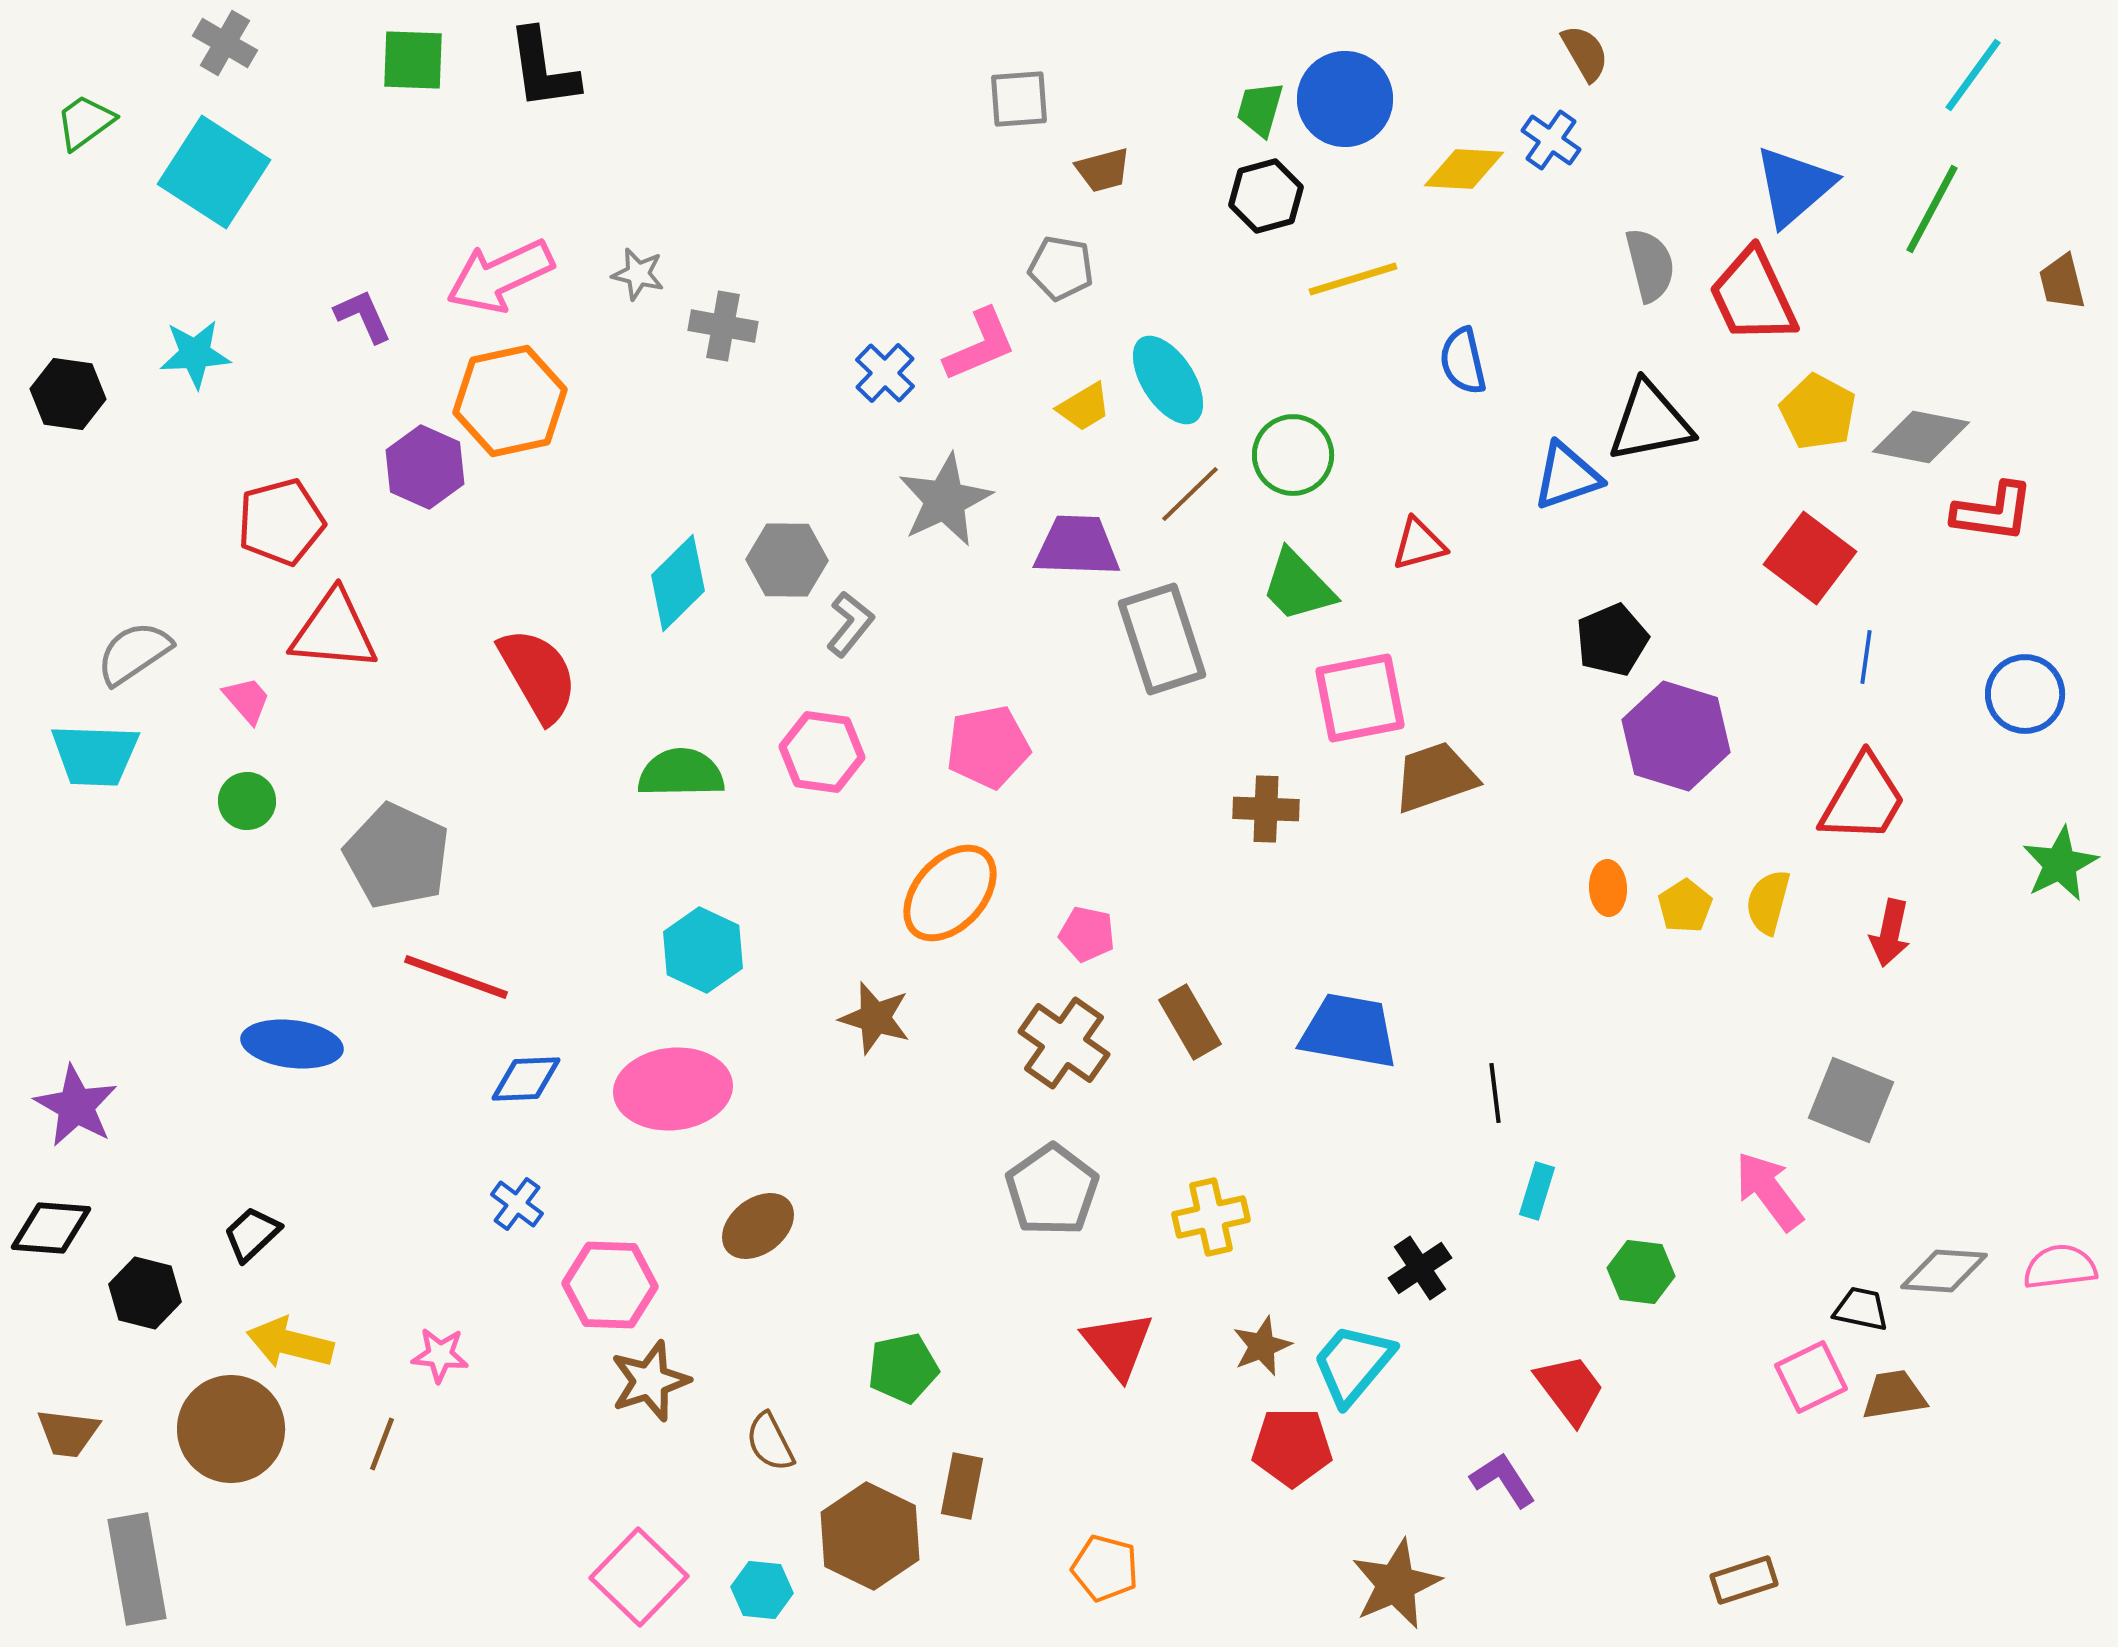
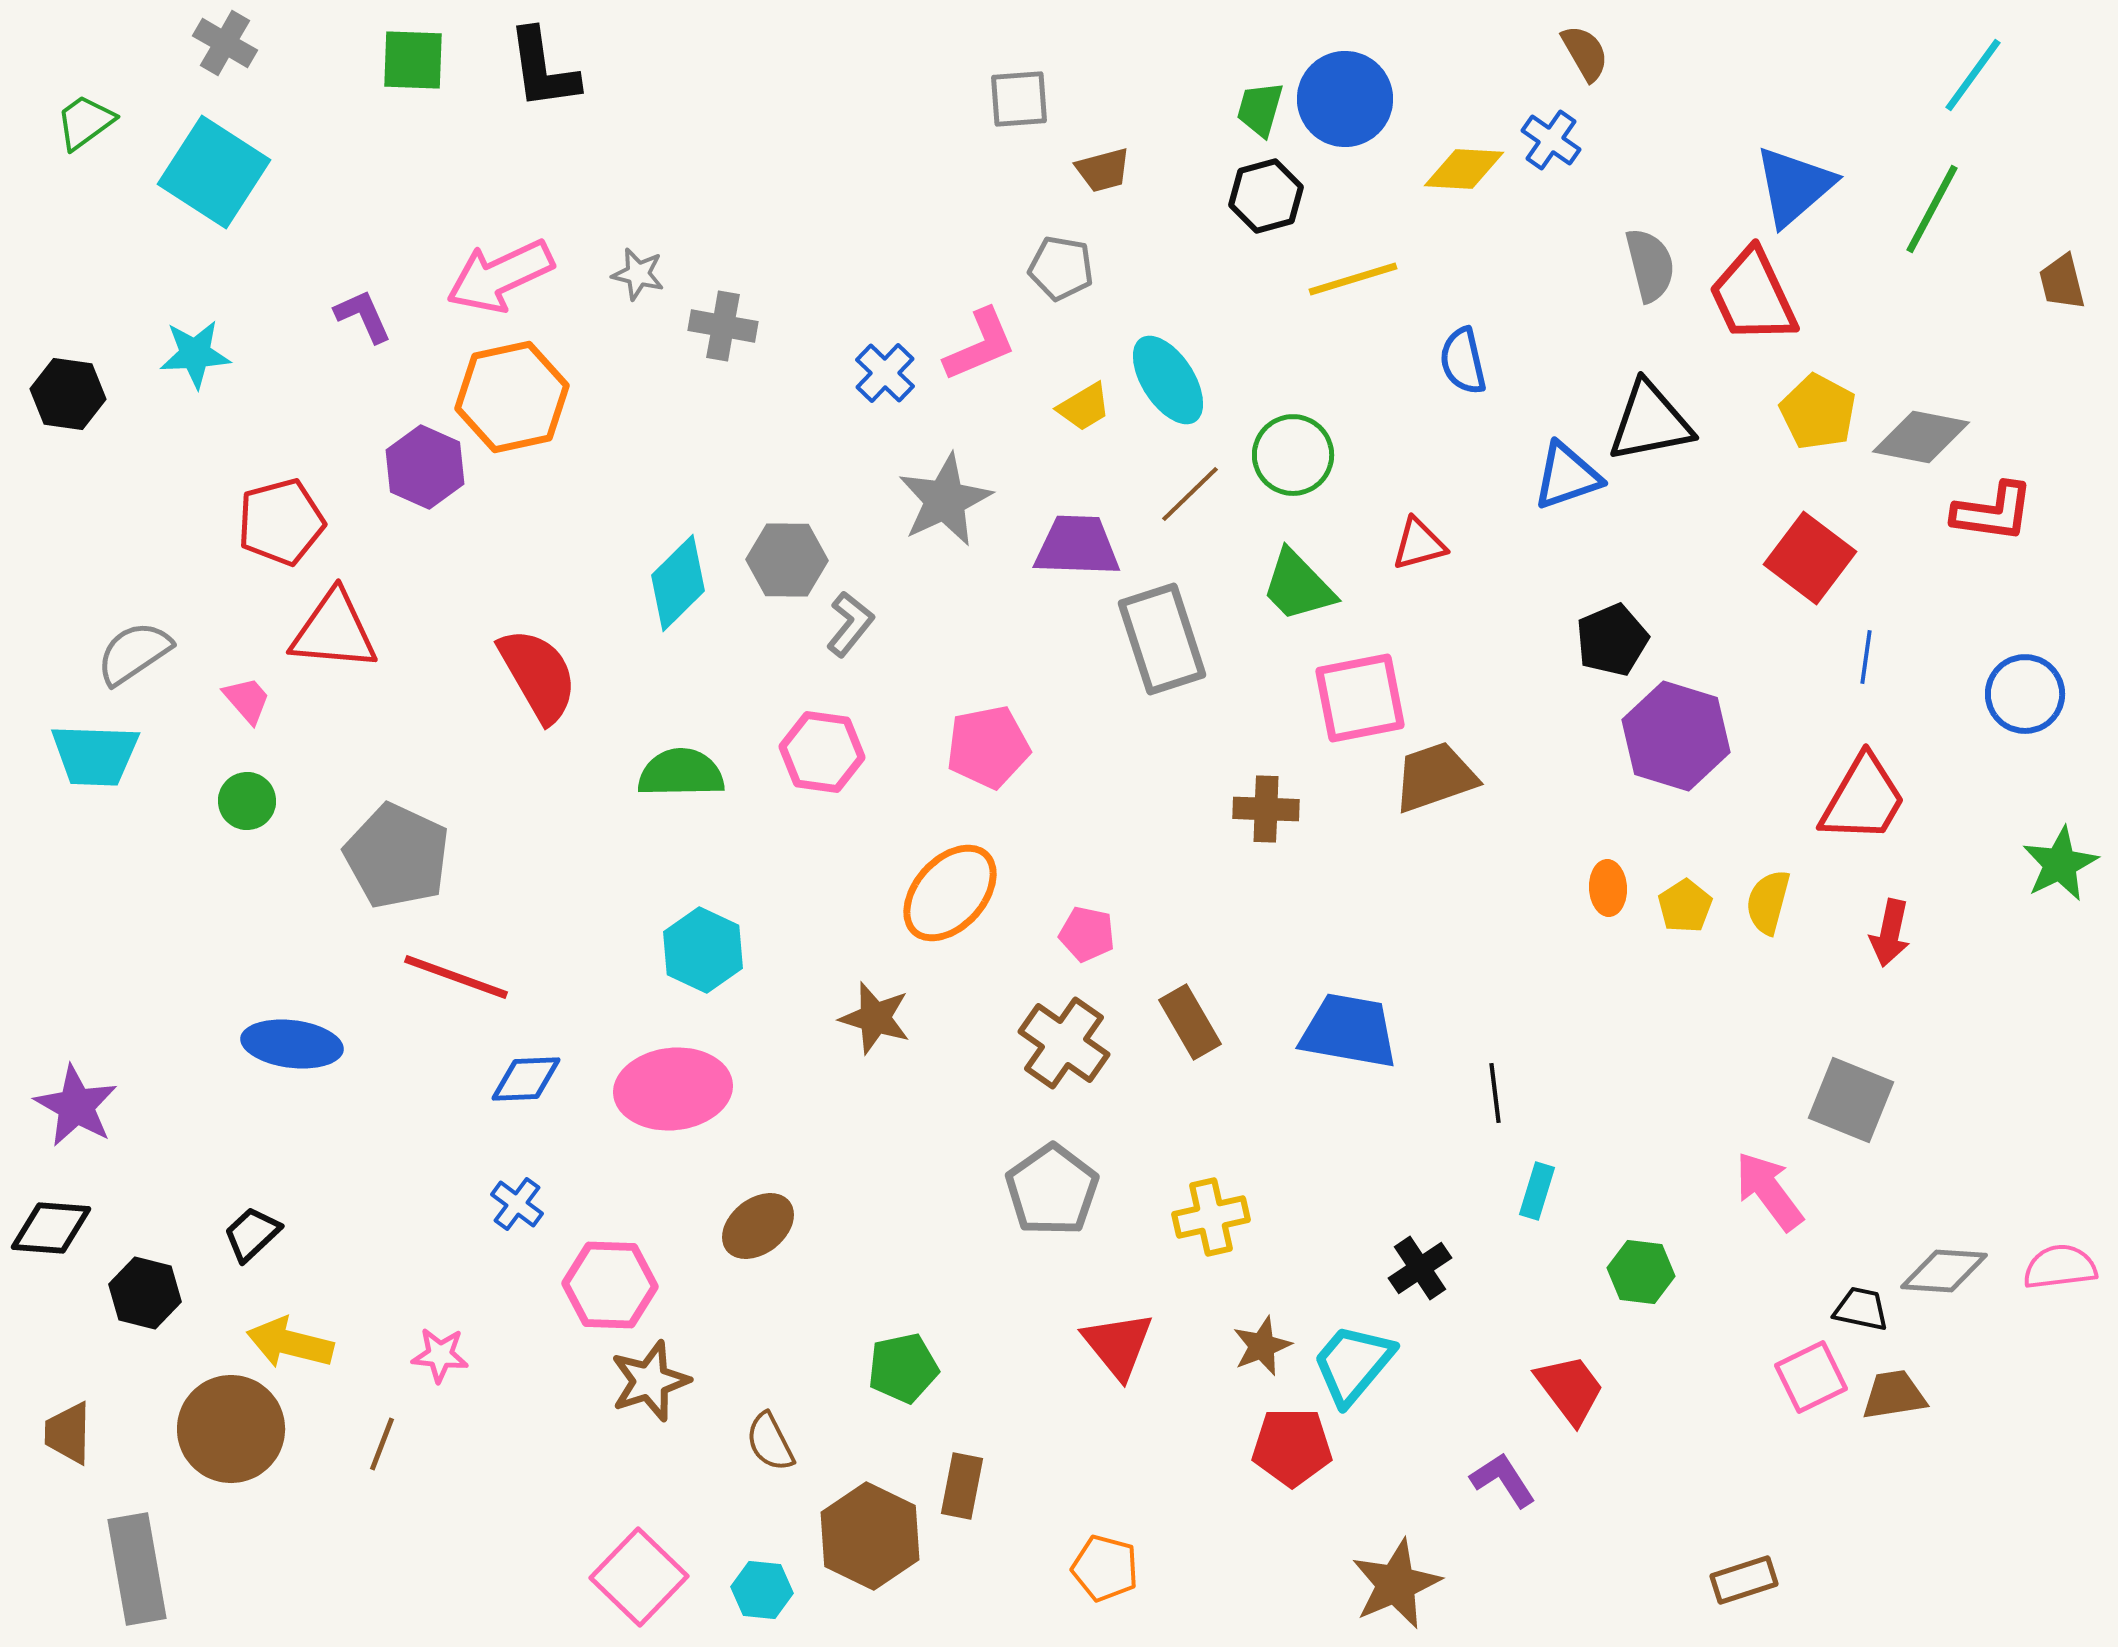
orange hexagon at (510, 401): moved 2 px right, 4 px up
brown trapezoid at (68, 1433): rotated 84 degrees clockwise
